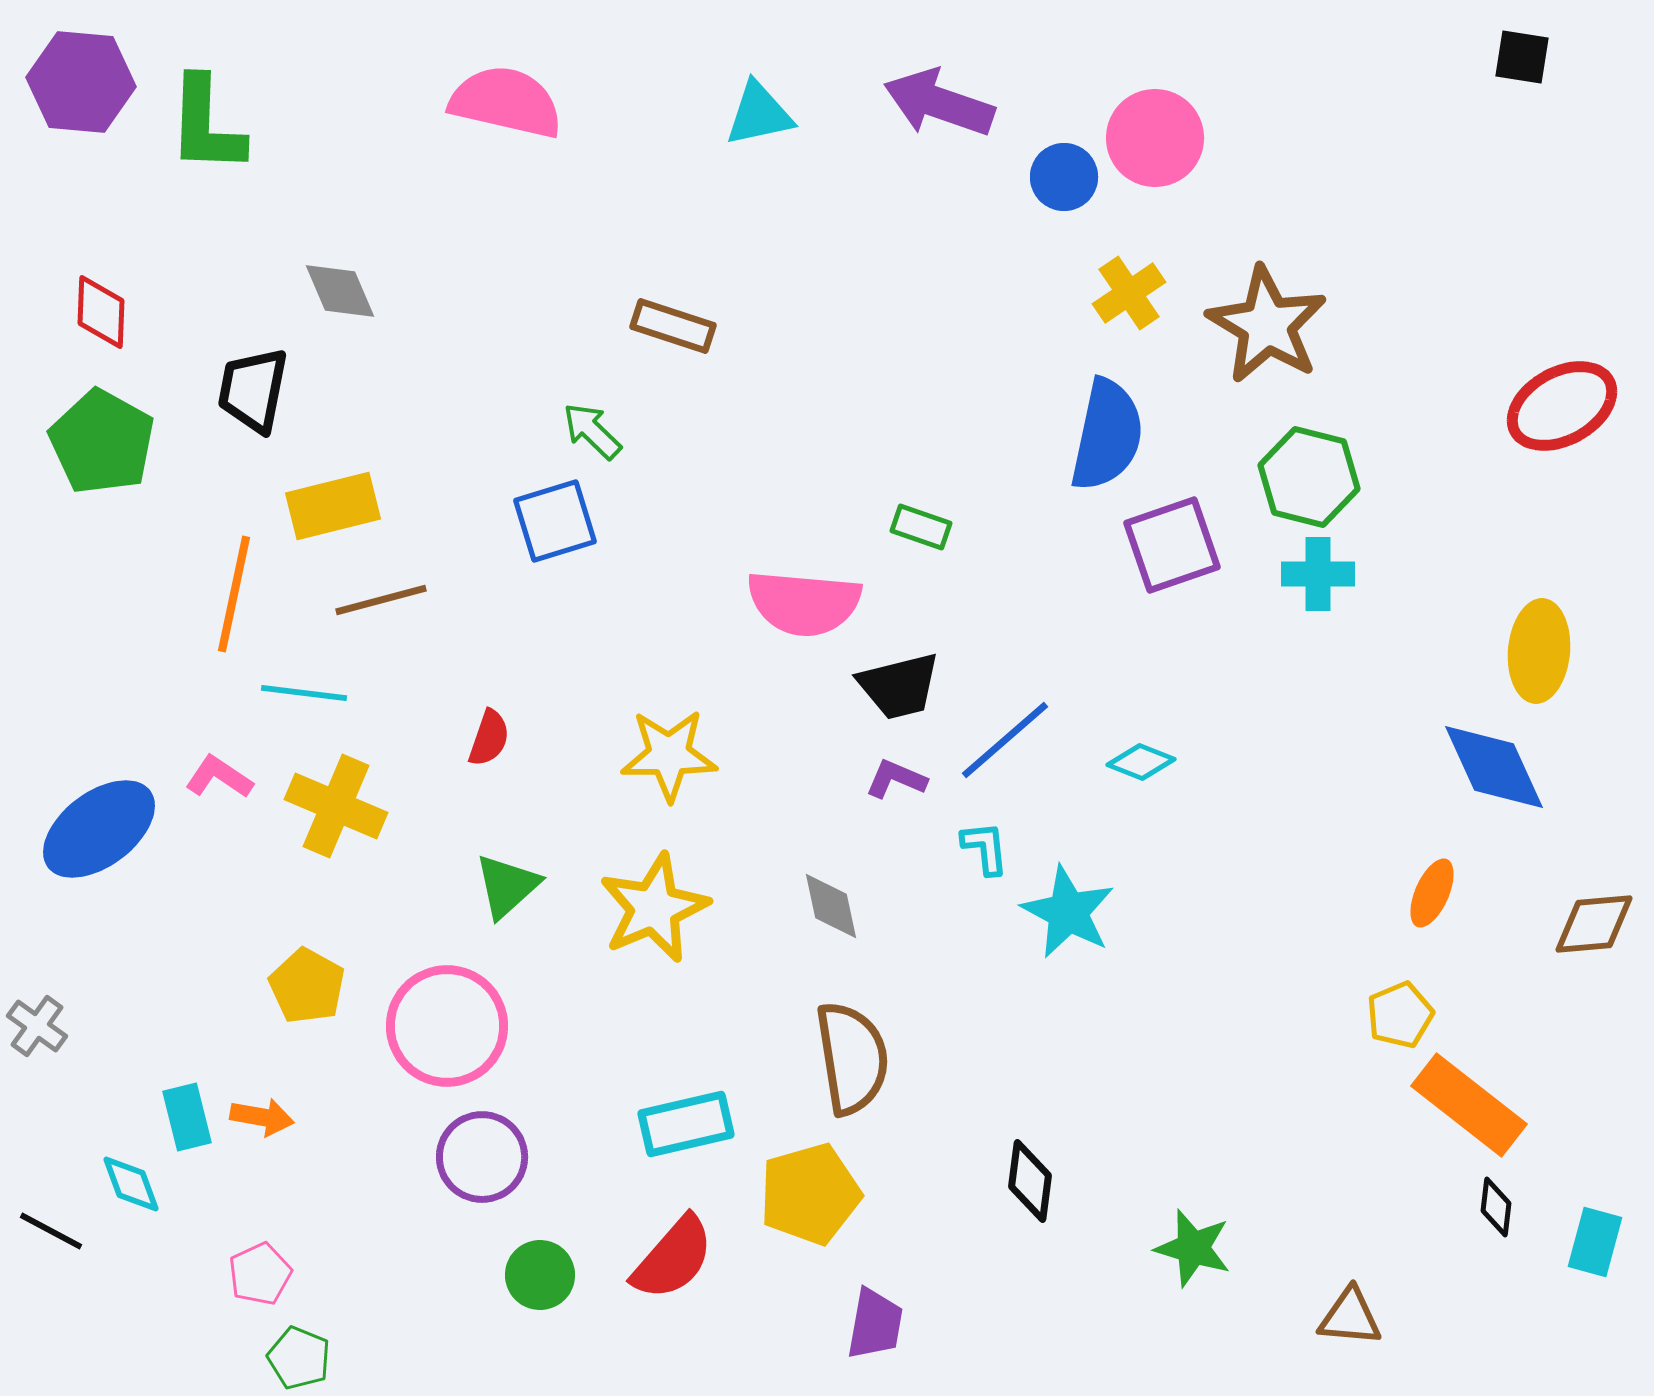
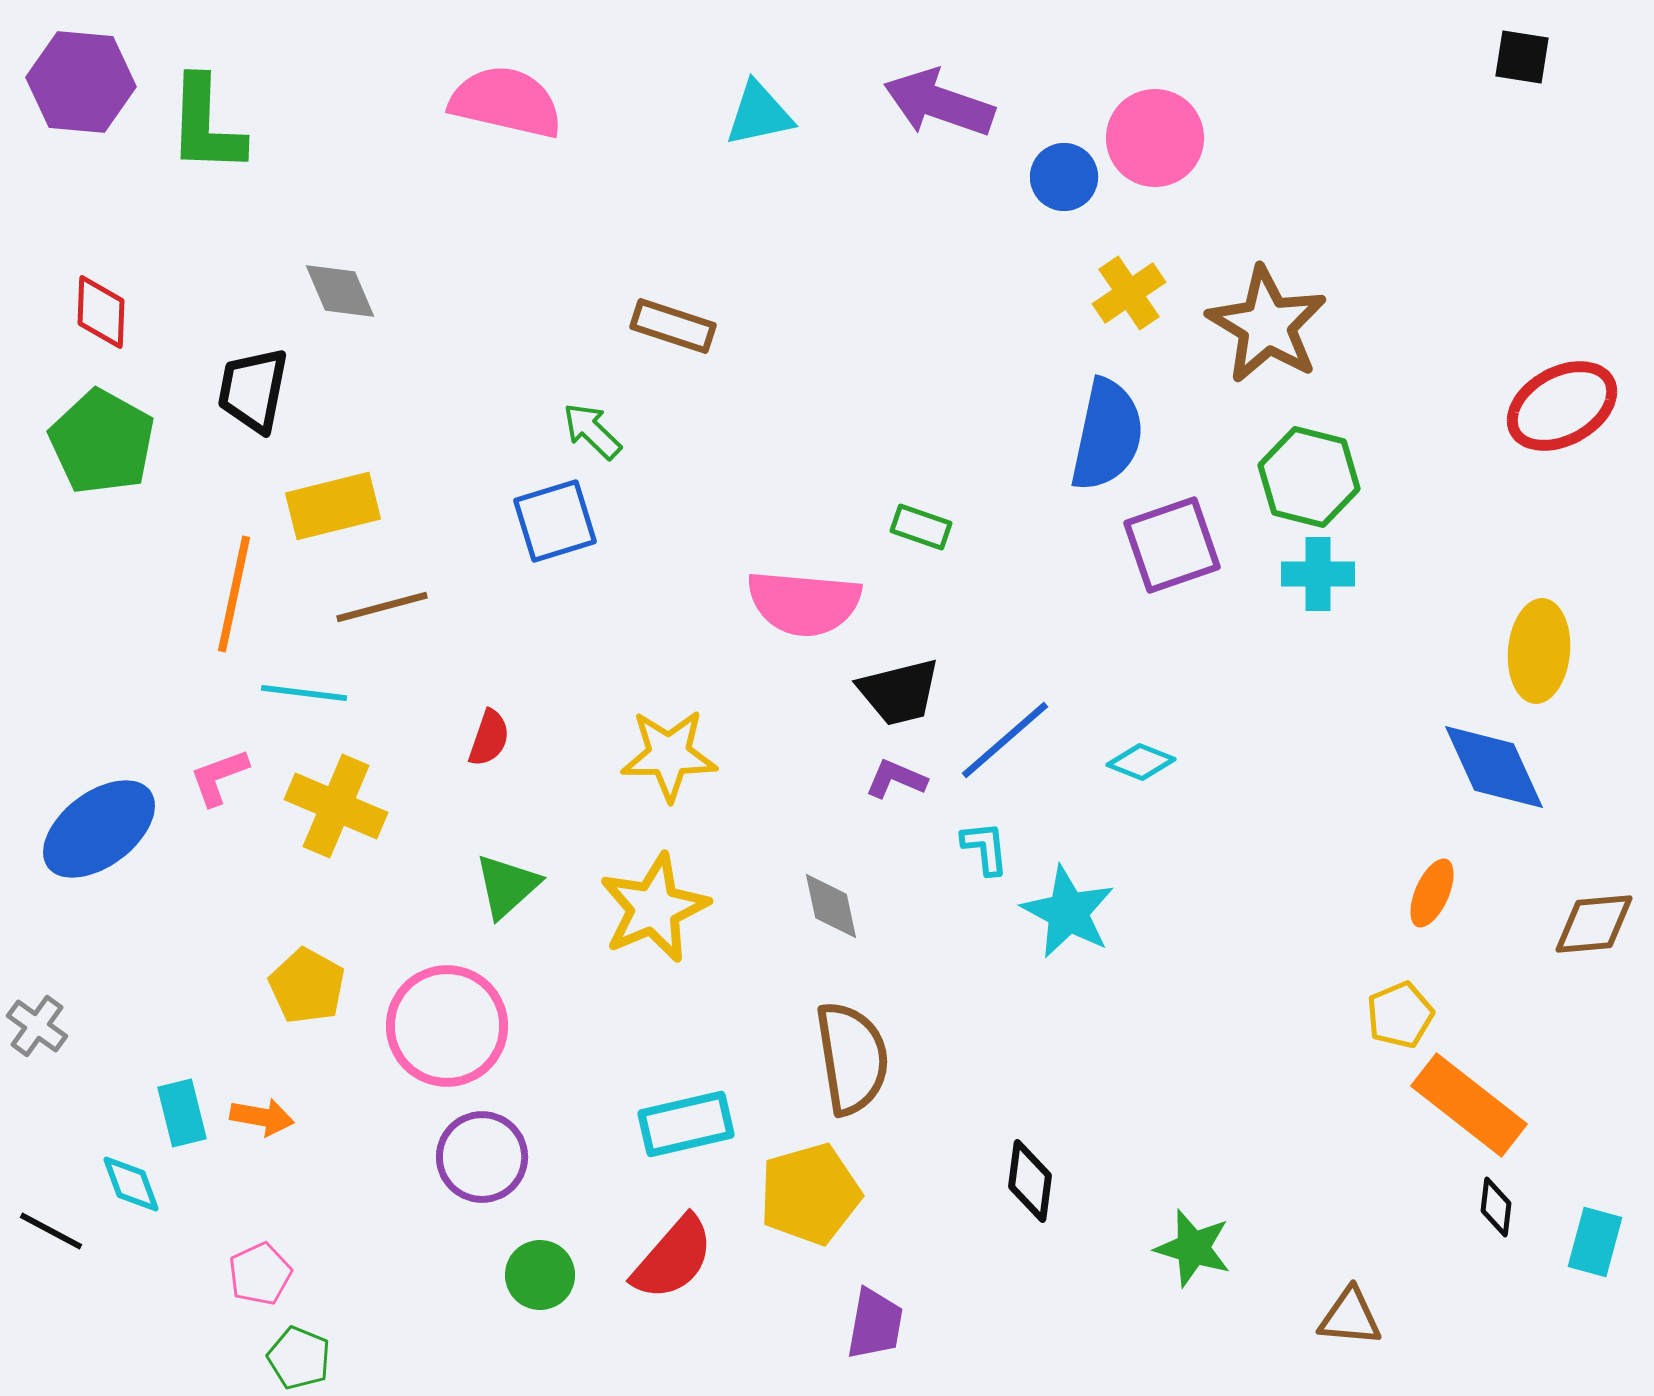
brown line at (381, 600): moved 1 px right, 7 px down
black trapezoid at (899, 686): moved 6 px down
pink L-shape at (219, 777): rotated 54 degrees counterclockwise
cyan rectangle at (187, 1117): moved 5 px left, 4 px up
